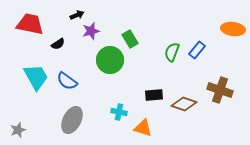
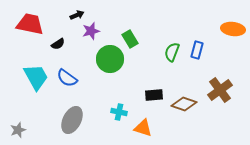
blue rectangle: rotated 24 degrees counterclockwise
green circle: moved 1 px up
blue semicircle: moved 3 px up
brown cross: rotated 35 degrees clockwise
